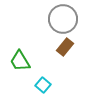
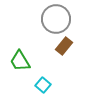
gray circle: moved 7 px left
brown rectangle: moved 1 px left, 1 px up
